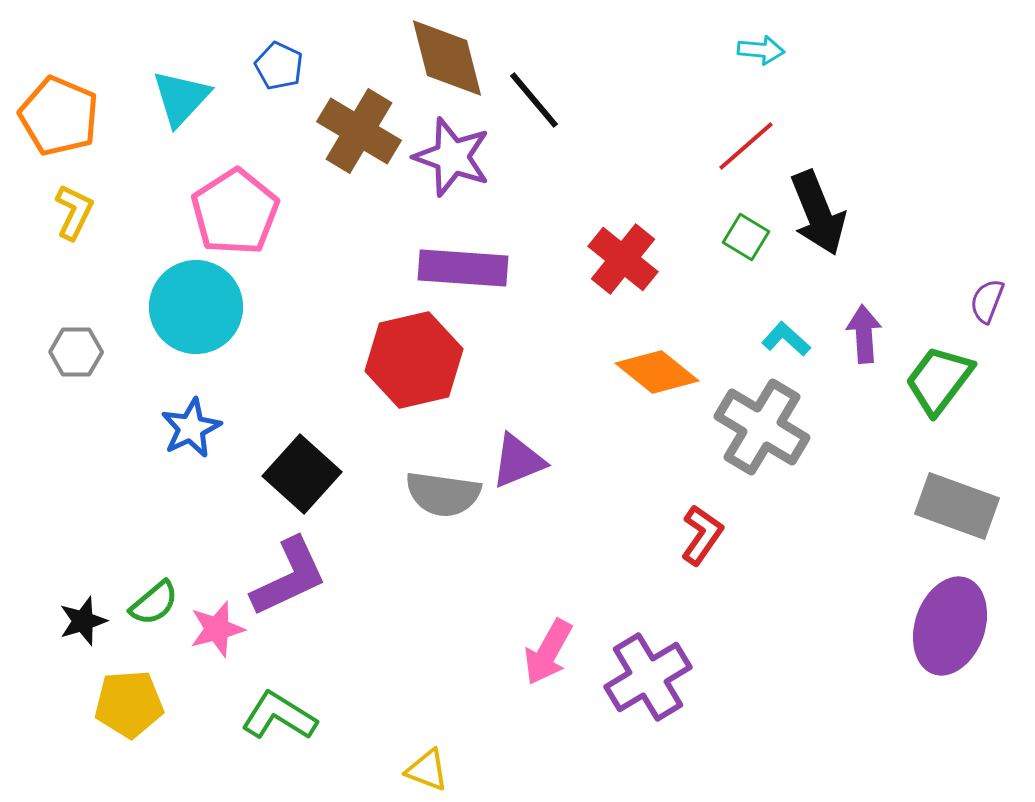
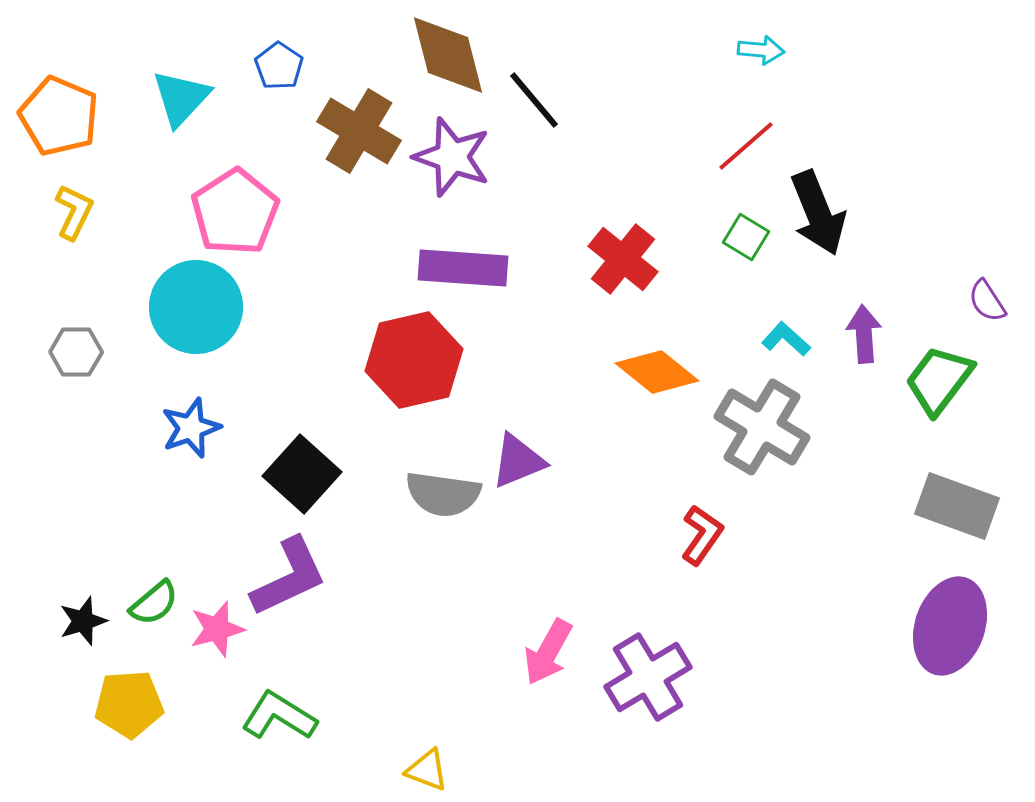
brown diamond: moved 1 px right, 3 px up
blue pentagon: rotated 9 degrees clockwise
purple semicircle: rotated 54 degrees counterclockwise
blue star: rotated 6 degrees clockwise
